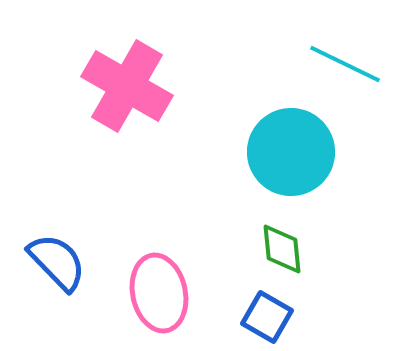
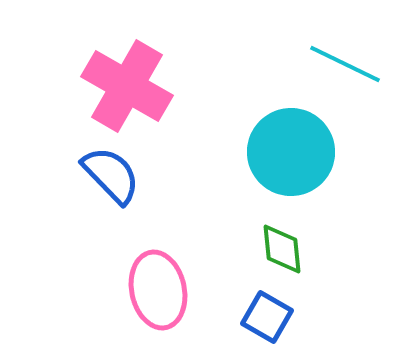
blue semicircle: moved 54 px right, 87 px up
pink ellipse: moved 1 px left, 3 px up
